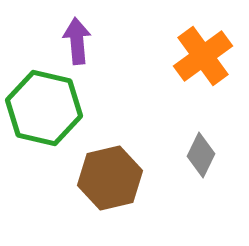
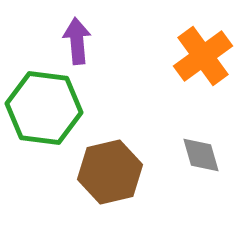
green hexagon: rotated 6 degrees counterclockwise
gray diamond: rotated 42 degrees counterclockwise
brown hexagon: moved 6 px up
